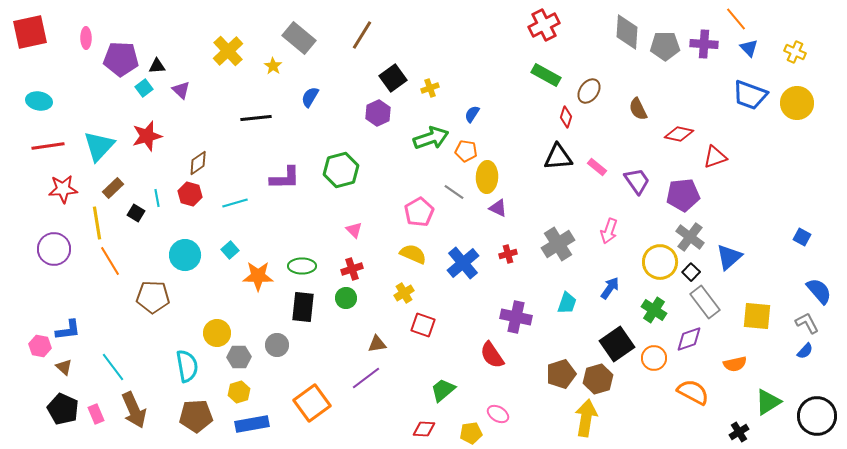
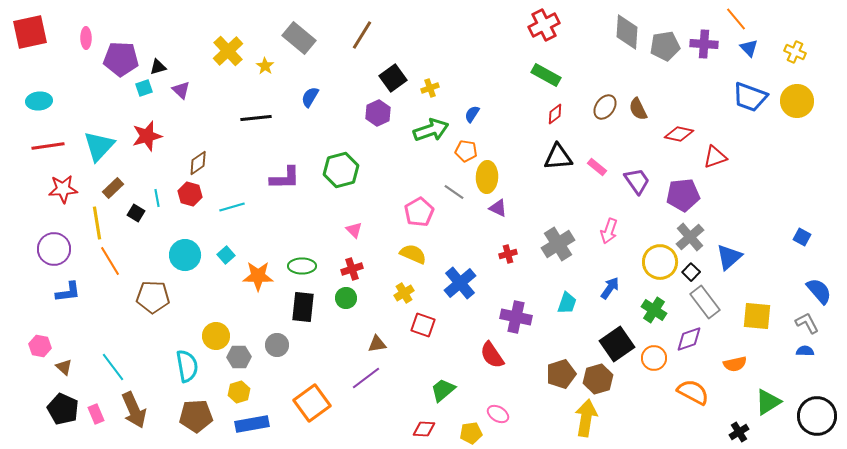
gray pentagon at (665, 46): rotated 8 degrees counterclockwise
black triangle at (157, 66): moved 1 px right, 1 px down; rotated 12 degrees counterclockwise
yellow star at (273, 66): moved 8 px left
cyan square at (144, 88): rotated 18 degrees clockwise
brown ellipse at (589, 91): moved 16 px right, 16 px down
blue trapezoid at (750, 95): moved 2 px down
cyan ellipse at (39, 101): rotated 15 degrees counterclockwise
yellow circle at (797, 103): moved 2 px up
red diamond at (566, 117): moved 11 px left, 3 px up; rotated 35 degrees clockwise
green arrow at (431, 138): moved 8 px up
cyan line at (235, 203): moved 3 px left, 4 px down
gray cross at (690, 237): rotated 12 degrees clockwise
cyan square at (230, 250): moved 4 px left, 5 px down
blue cross at (463, 263): moved 3 px left, 20 px down
blue L-shape at (68, 330): moved 38 px up
yellow circle at (217, 333): moved 1 px left, 3 px down
blue semicircle at (805, 351): rotated 132 degrees counterclockwise
